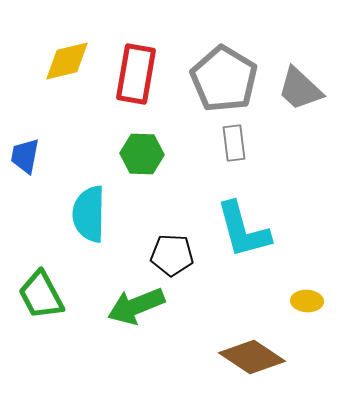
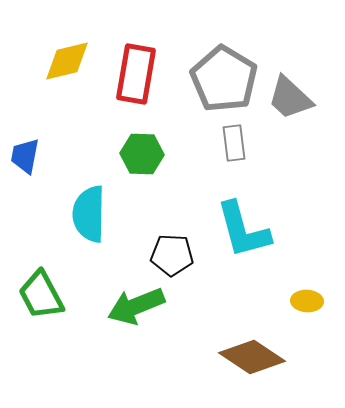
gray trapezoid: moved 10 px left, 9 px down
